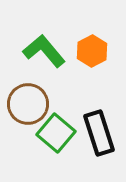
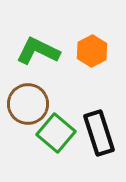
green L-shape: moved 6 px left; rotated 24 degrees counterclockwise
